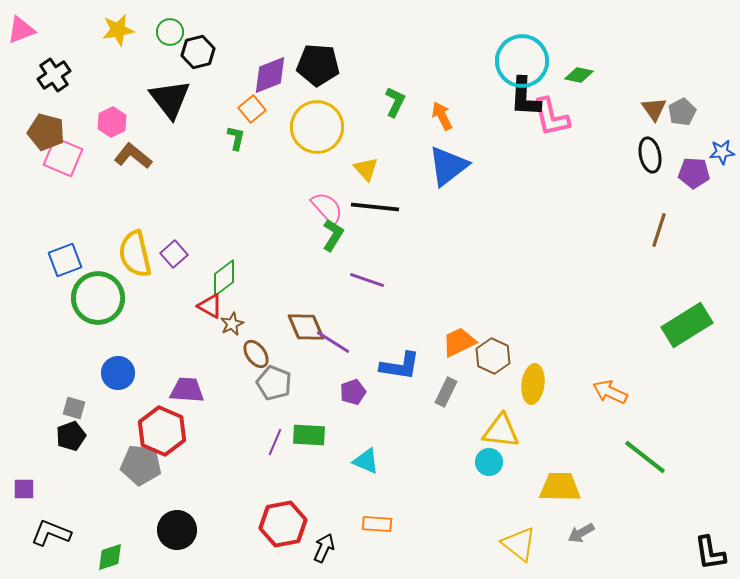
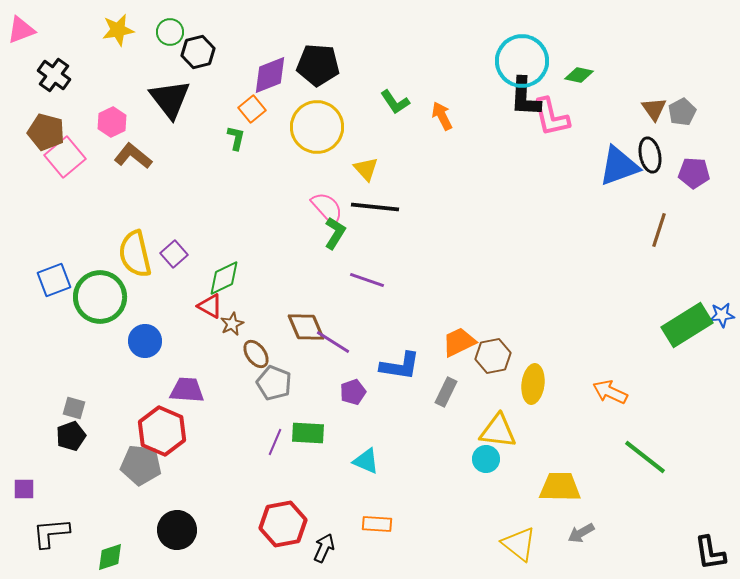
black cross at (54, 75): rotated 20 degrees counterclockwise
green L-shape at (395, 102): rotated 120 degrees clockwise
blue star at (722, 152): moved 163 px down
pink square at (63, 157): moved 2 px right; rotated 27 degrees clockwise
blue triangle at (448, 166): moved 171 px right; rotated 18 degrees clockwise
green L-shape at (333, 235): moved 2 px right, 2 px up
blue square at (65, 260): moved 11 px left, 20 px down
green diamond at (224, 278): rotated 12 degrees clockwise
green circle at (98, 298): moved 2 px right, 1 px up
brown hexagon at (493, 356): rotated 24 degrees clockwise
blue circle at (118, 373): moved 27 px right, 32 px up
yellow triangle at (501, 431): moved 3 px left
green rectangle at (309, 435): moved 1 px left, 2 px up
cyan circle at (489, 462): moved 3 px left, 3 px up
black L-shape at (51, 533): rotated 27 degrees counterclockwise
